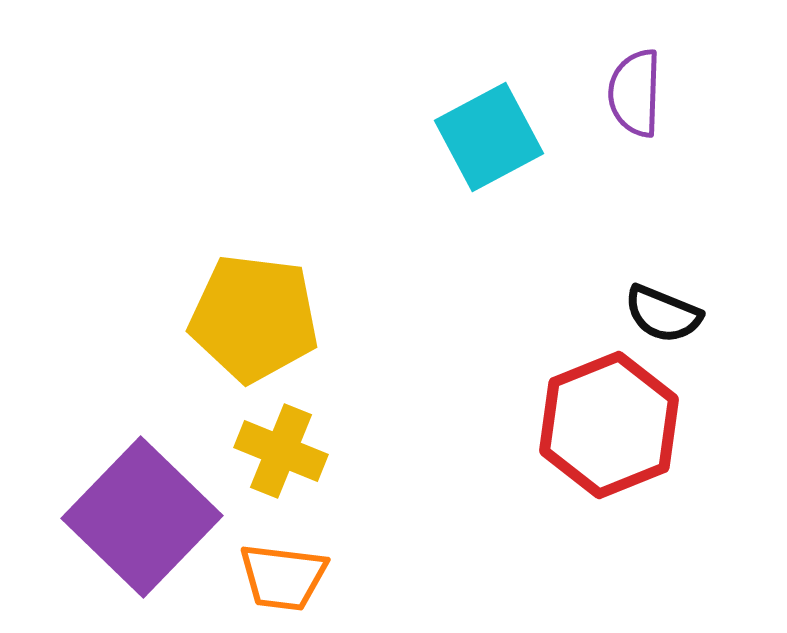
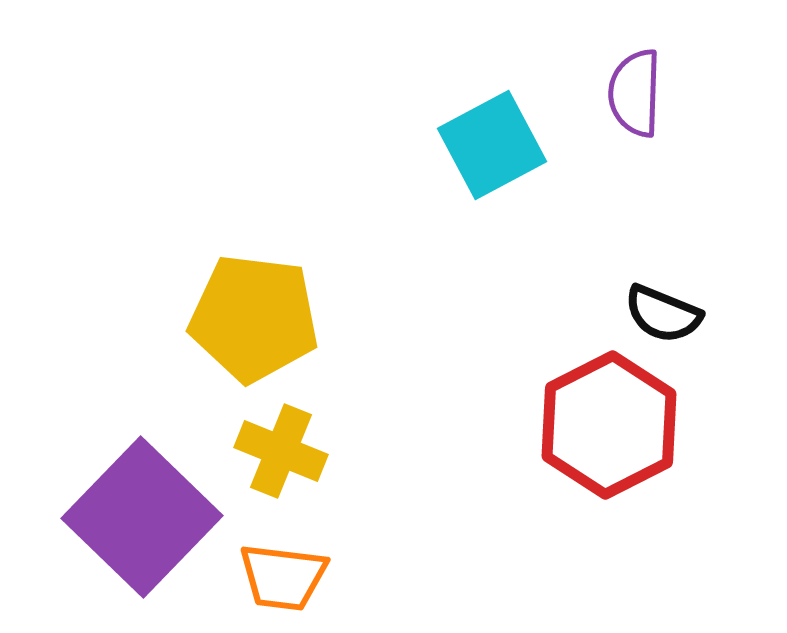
cyan square: moved 3 px right, 8 px down
red hexagon: rotated 5 degrees counterclockwise
